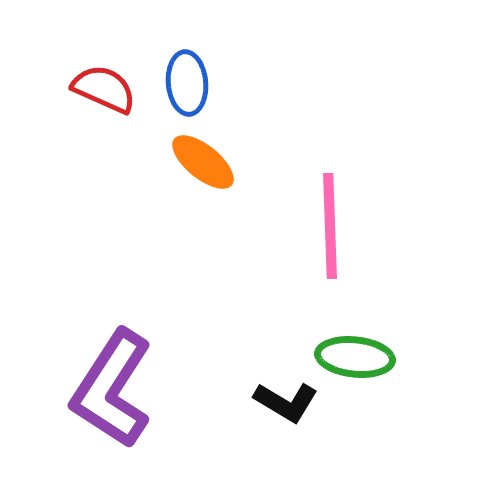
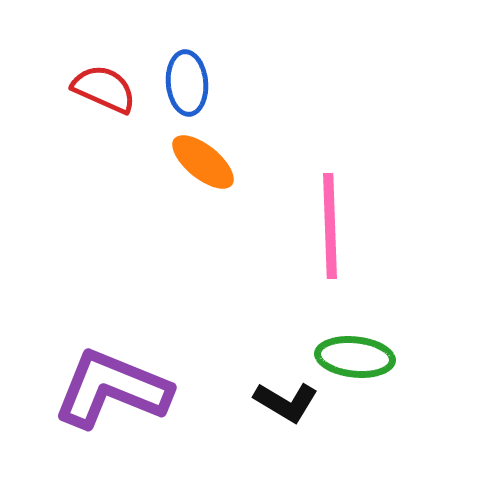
purple L-shape: rotated 79 degrees clockwise
